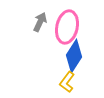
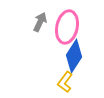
yellow L-shape: moved 2 px left
